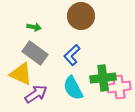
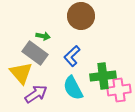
green arrow: moved 9 px right, 9 px down
blue L-shape: moved 1 px down
yellow triangle: moved 1 px up; rotated 25 degrees clockwise
green cross: moved 2 px up
pink cross: moved 3 px down
